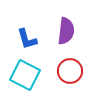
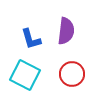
blue L-shape: moved 4 px right
red circle: moved 2 px right, 3 px down
